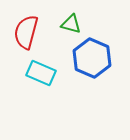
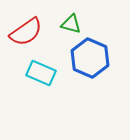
red semicircle: rotated 140 degrees counterclockwise
blue hexagon: moved 2 px left
